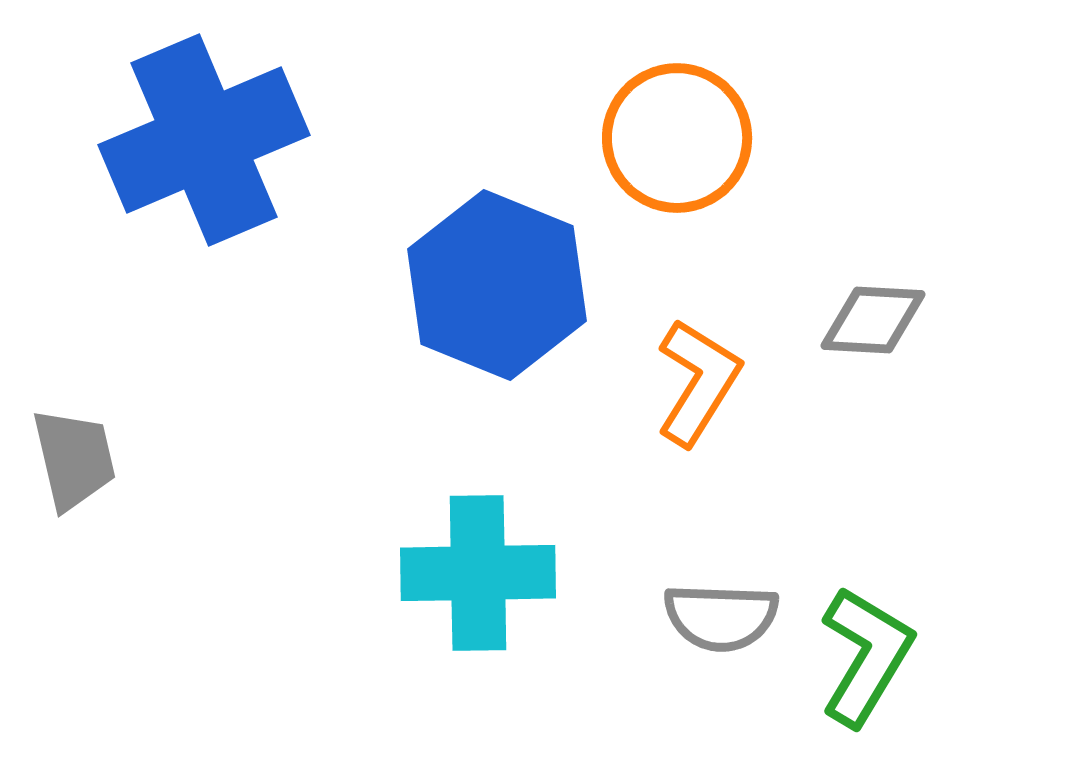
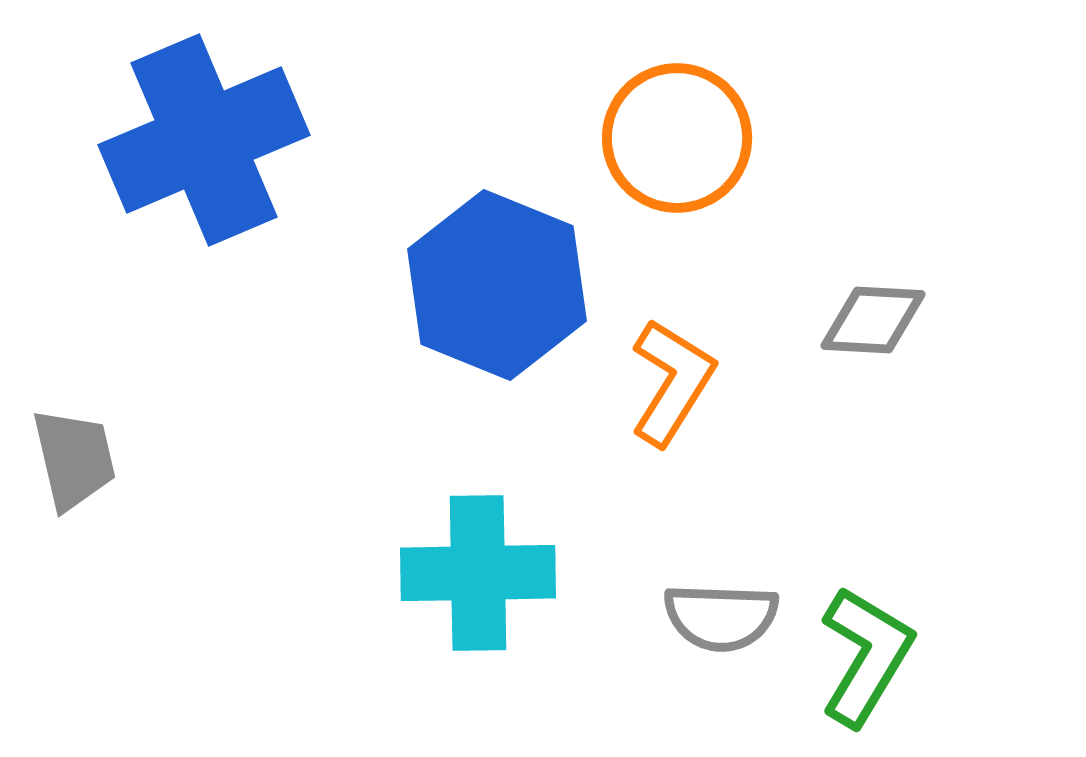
orange L-shape: moved 26 px left
